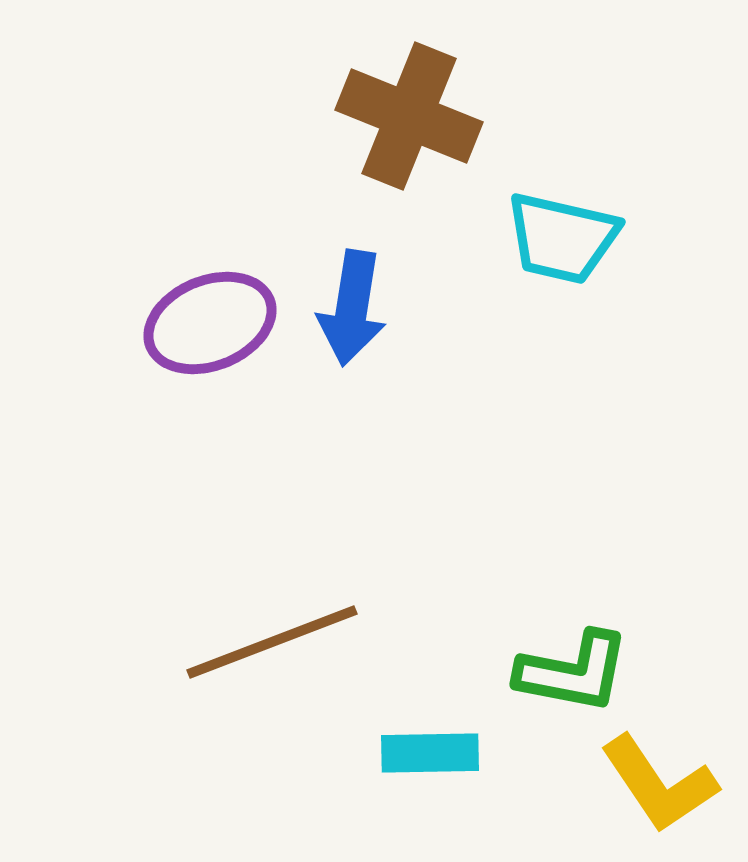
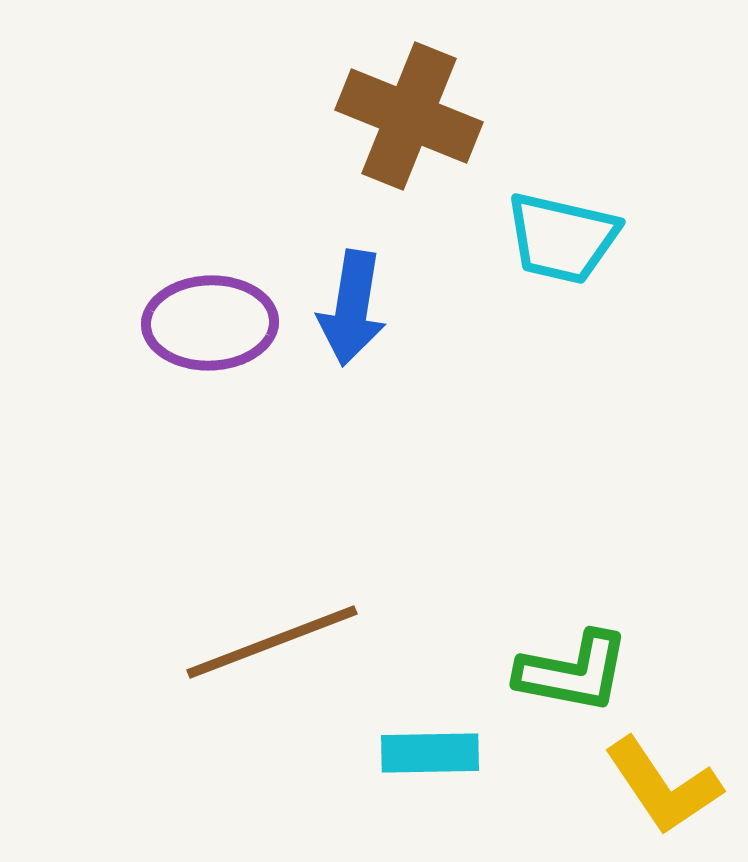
purple ellipse: rotated 20 degrees clockwise
yellow L-shape: moved 4 px right, 2 px down
